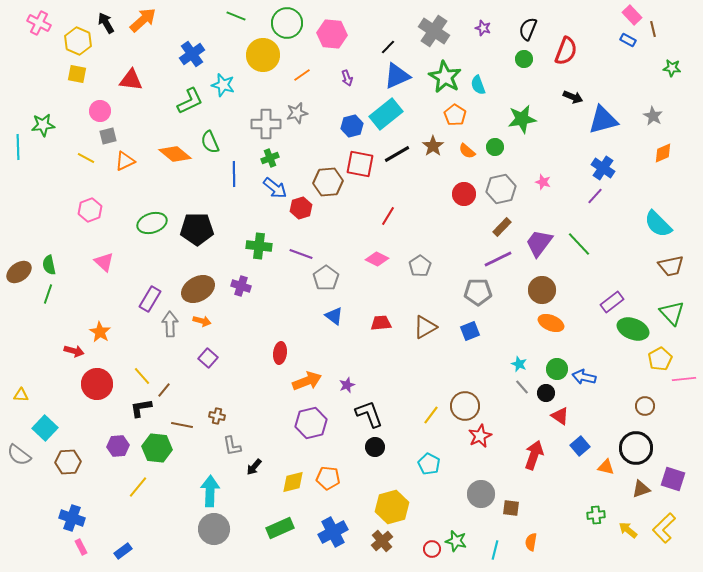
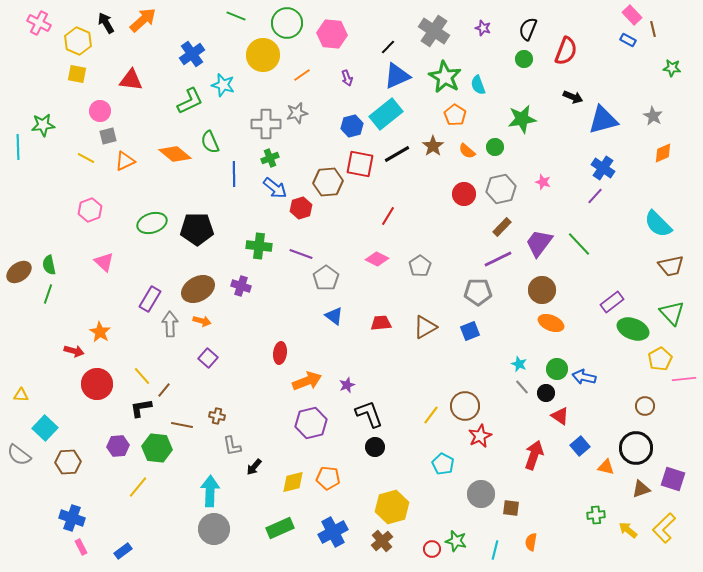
cyan pentagon at (429, 464): moved 14 px right
